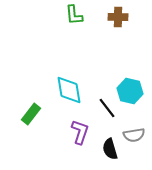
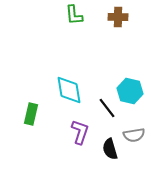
green rectangle: rotated 25 degrees counterclockwise
